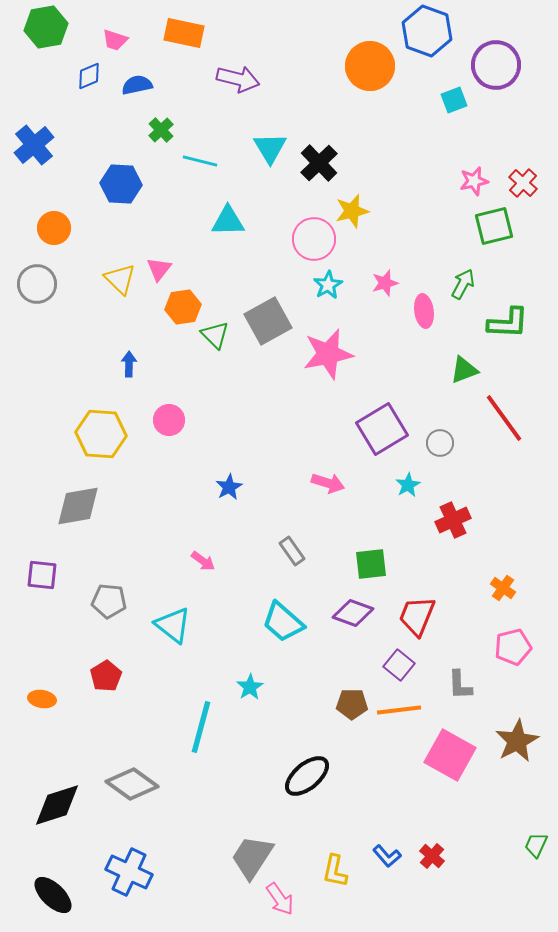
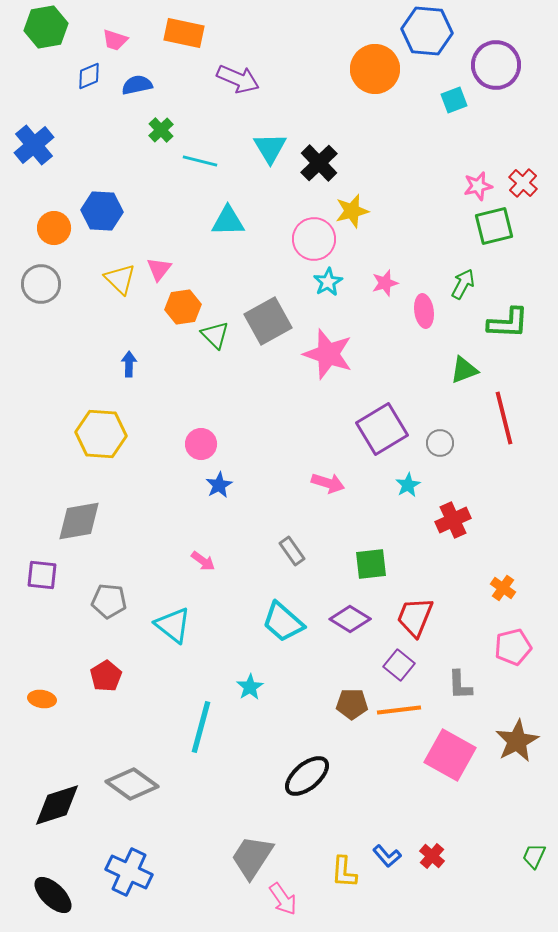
blue hexagon at (427, 31): rotated 15 degrees counterclockwise
orange circle at (370, 66): moved 5 px right, 3 px down
purple arrow at (238, 79): rotated 9 degrees clockwise
pink star at (474, 181): moved 4 px right, 5 px down
blue hexagon at (121, 184): moved 19 px left, 27 px down
gray circle at (37, 284): moved 4 px right
cyan star at (328, 285): moved 3 px up
pink star at (328, 354): rotated 30 degrees clockwise
red line at (504, 418): rotated 22 degrees clockwise
pink circle at (169, 420): moved 32 px right, 24 px down
blue star at (229, 487): moved 10 px left, 2 px up
gray diamond at (78, 506): moved 1 px right, 15 px down
purple diamond at (353, 613): moved 3 px left, 6 px down; rotated 12 degrees clockwise
red trapezoid at (417, 616): moved 2 px left, 1 px down
green trapezoid at (536, 845): moved 2 px left, 11 px down
yellow L-shape at (335, 871): moved 9 px right, 1 px down; rotated 8 degrees counterclockwise
pink arrow at (280, 899): moved 3 px right
